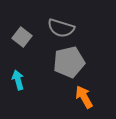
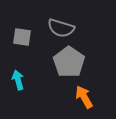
gray square: rotated 30 degrees counterclockwise
gray pentagon: rotated 24 degrees counterclockwise
